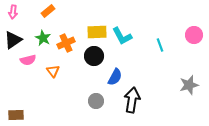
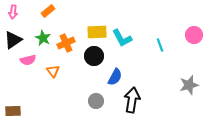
cyan L-shape: moved 2 px down
brown rectangle: moved 3 px left, 4 px up
